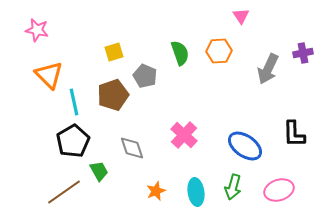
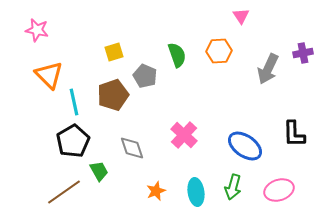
green semicircle: moved 3 px left, 2 px down
